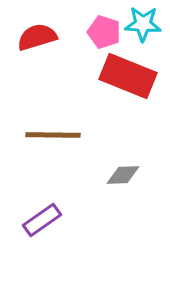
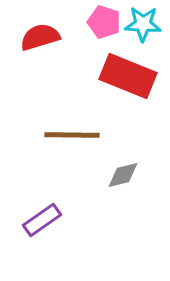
pink pentagon: moved 10 px up
red semicircle: moved 3 px right
brown line: moved 19 px right
gray diamond: rotated 12 degrees counterclockwise
